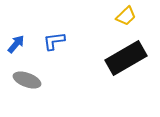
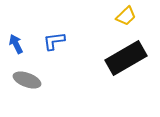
blue arrow: rotated 66 degrees counterclockwise
